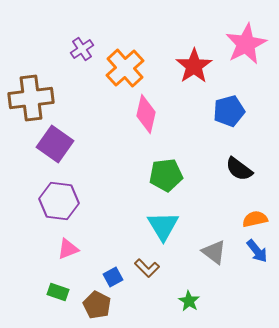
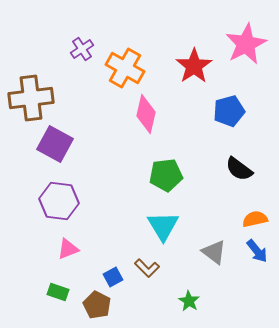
orange cross: rotated 18 degrees counterclockwise
purple square: rotated 6 degrees counterclockwise
